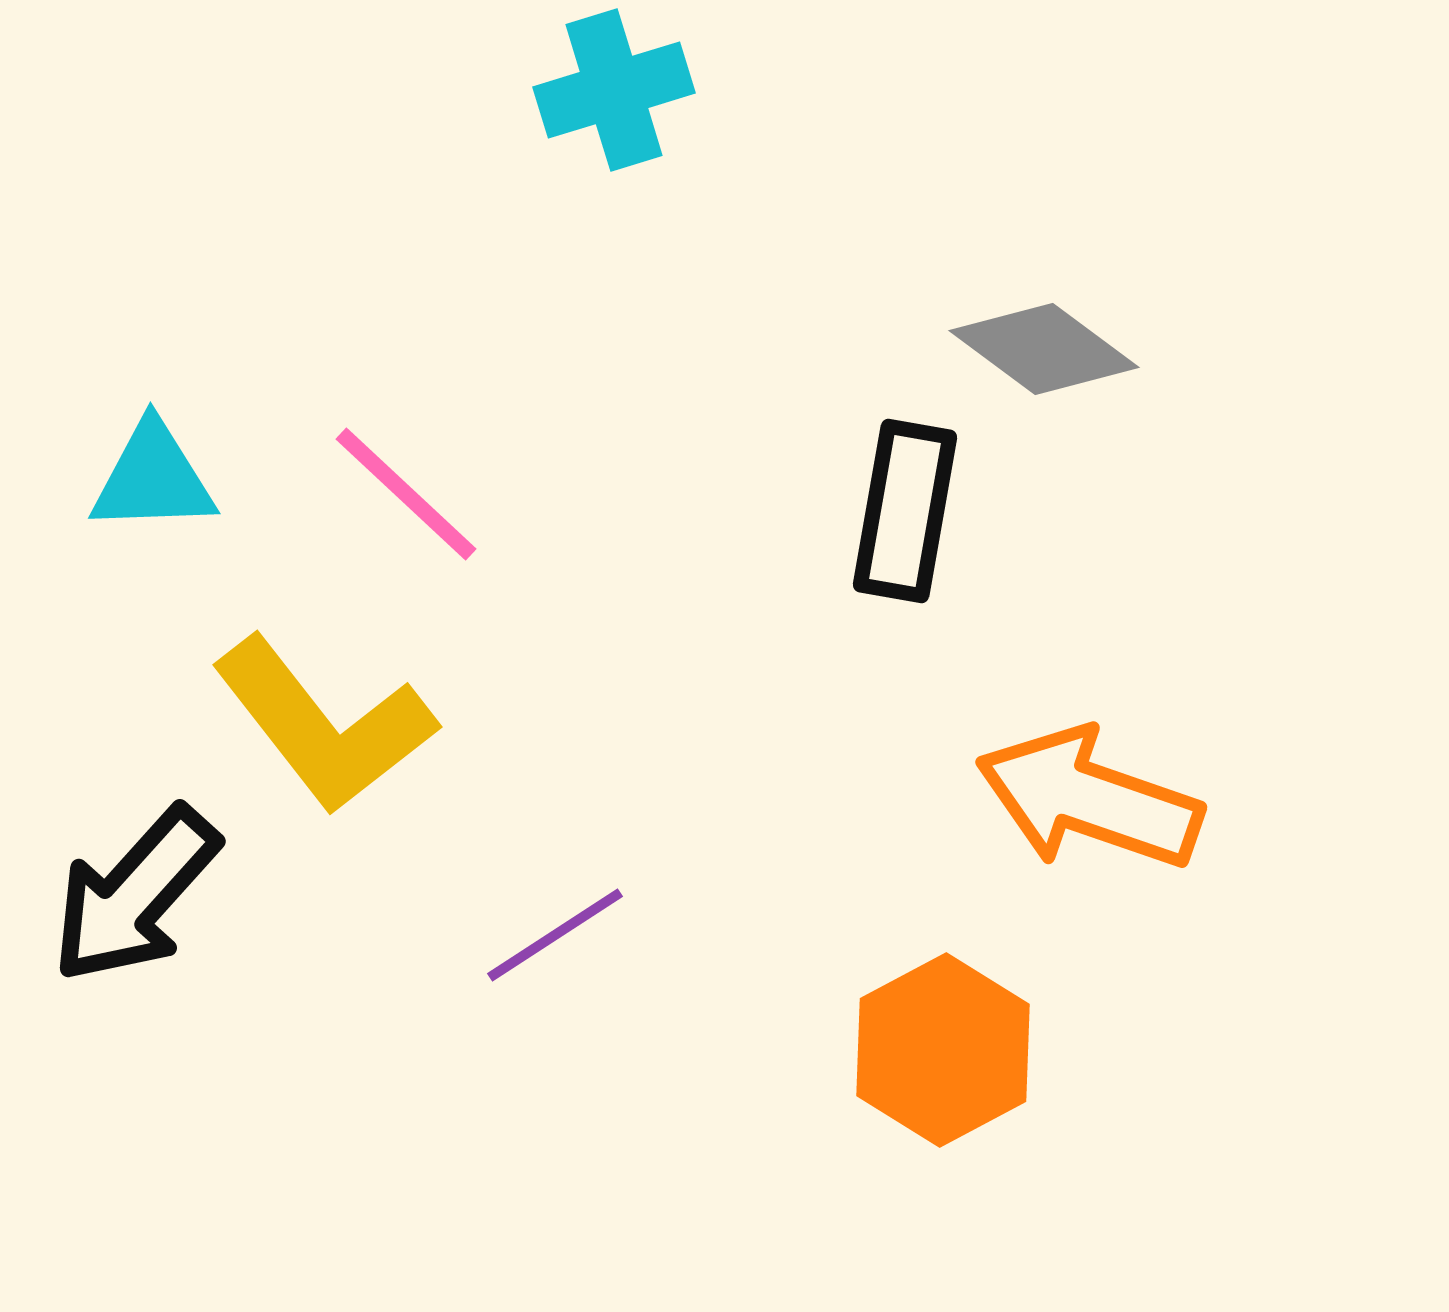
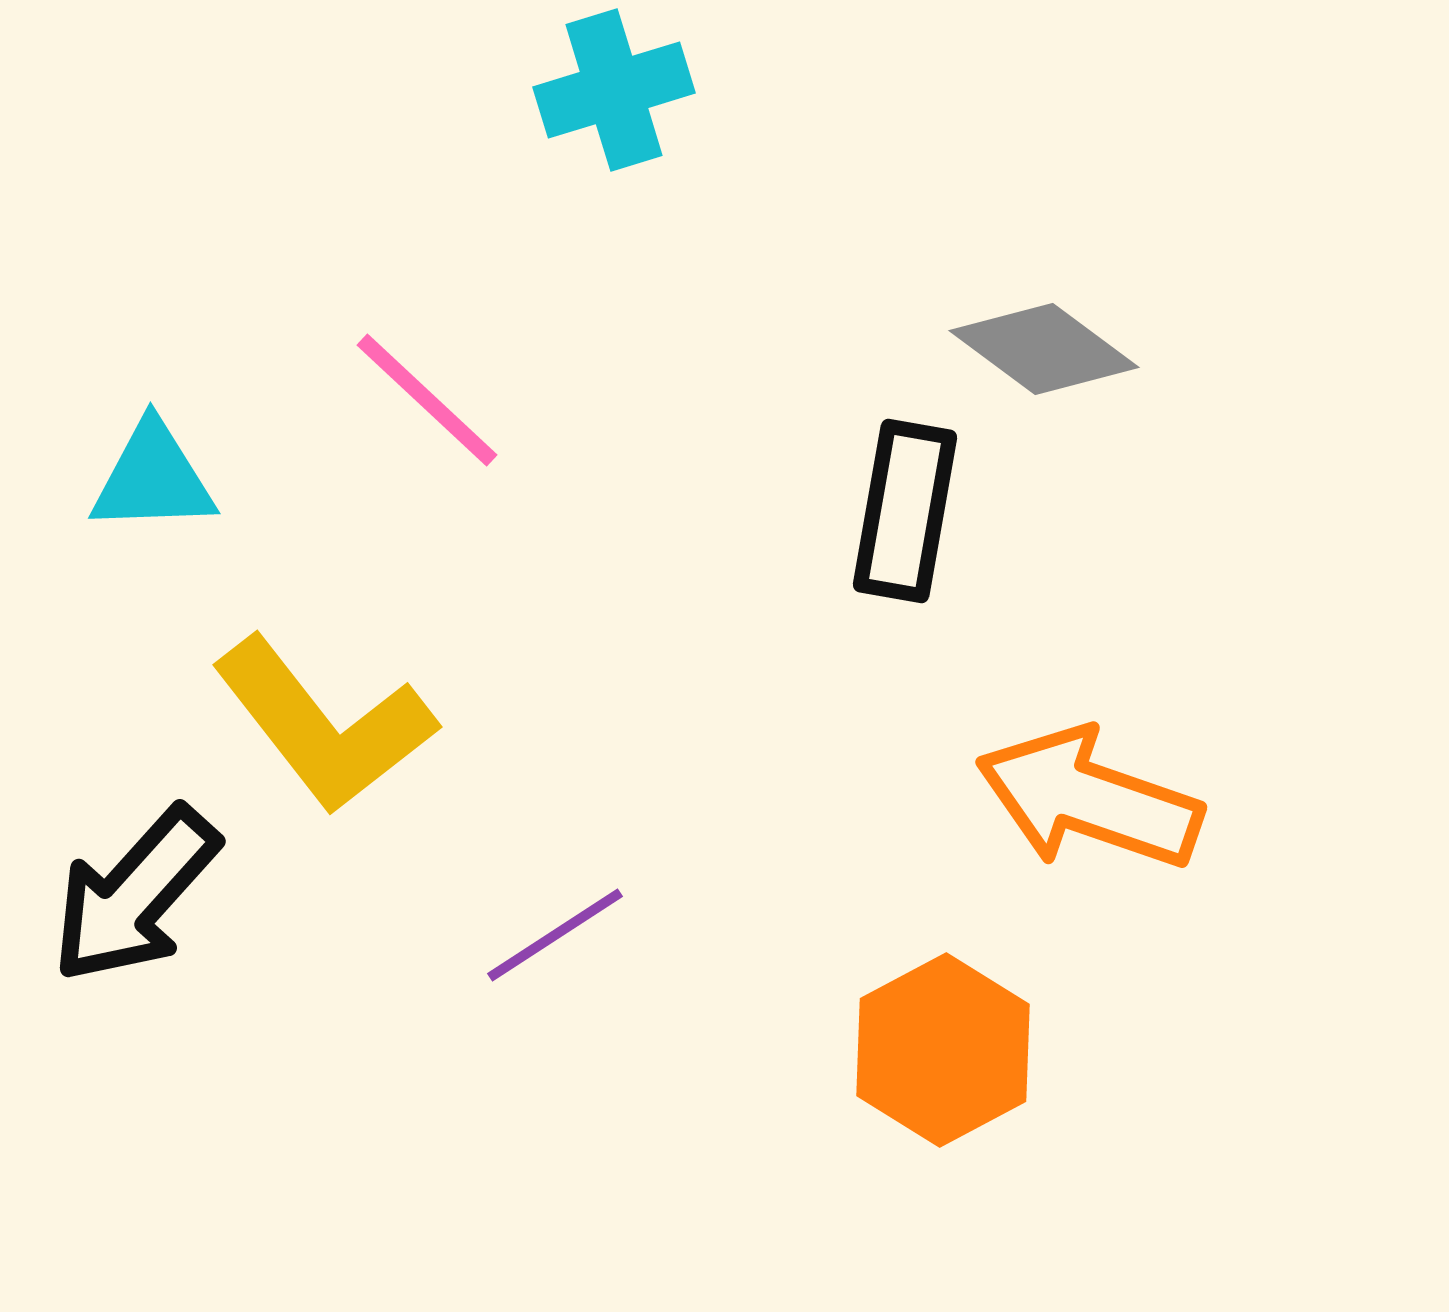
pink line: moved 21 px right, 94 px up
